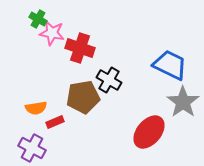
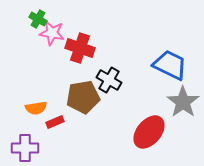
purple cross: moved 7 px left; rotated 28 degrees counterclockwise
